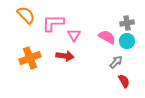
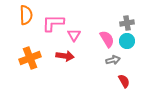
orange semicircle: rotated 42 degrees clockwise
pink semicircle: moved 2 px down; rotated 30 degrees clockwise
gray arrow: moved 3 px left, 2 px up; rotated 32 degrees clockwise
